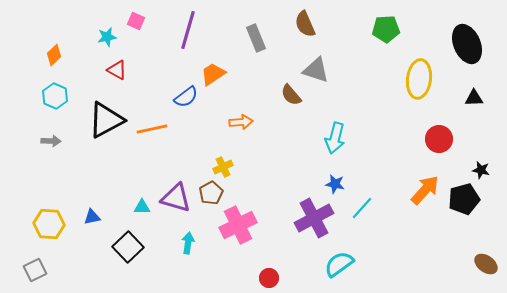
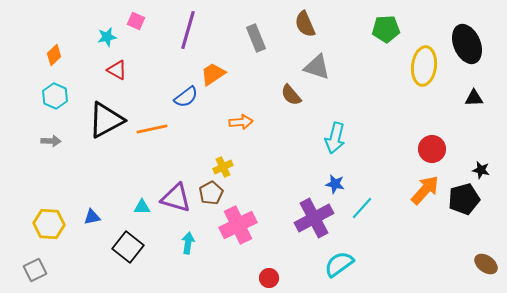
gray triangle at (316, 70): moved 1 px right, 3 px up
yellow ellipse at (419, 79): moved 5 px right, 13 px up
red circle at (439, 139): moved 7 px left, 10 px down
black square at (128, 247): rotated 8 degrees counterclockwise
